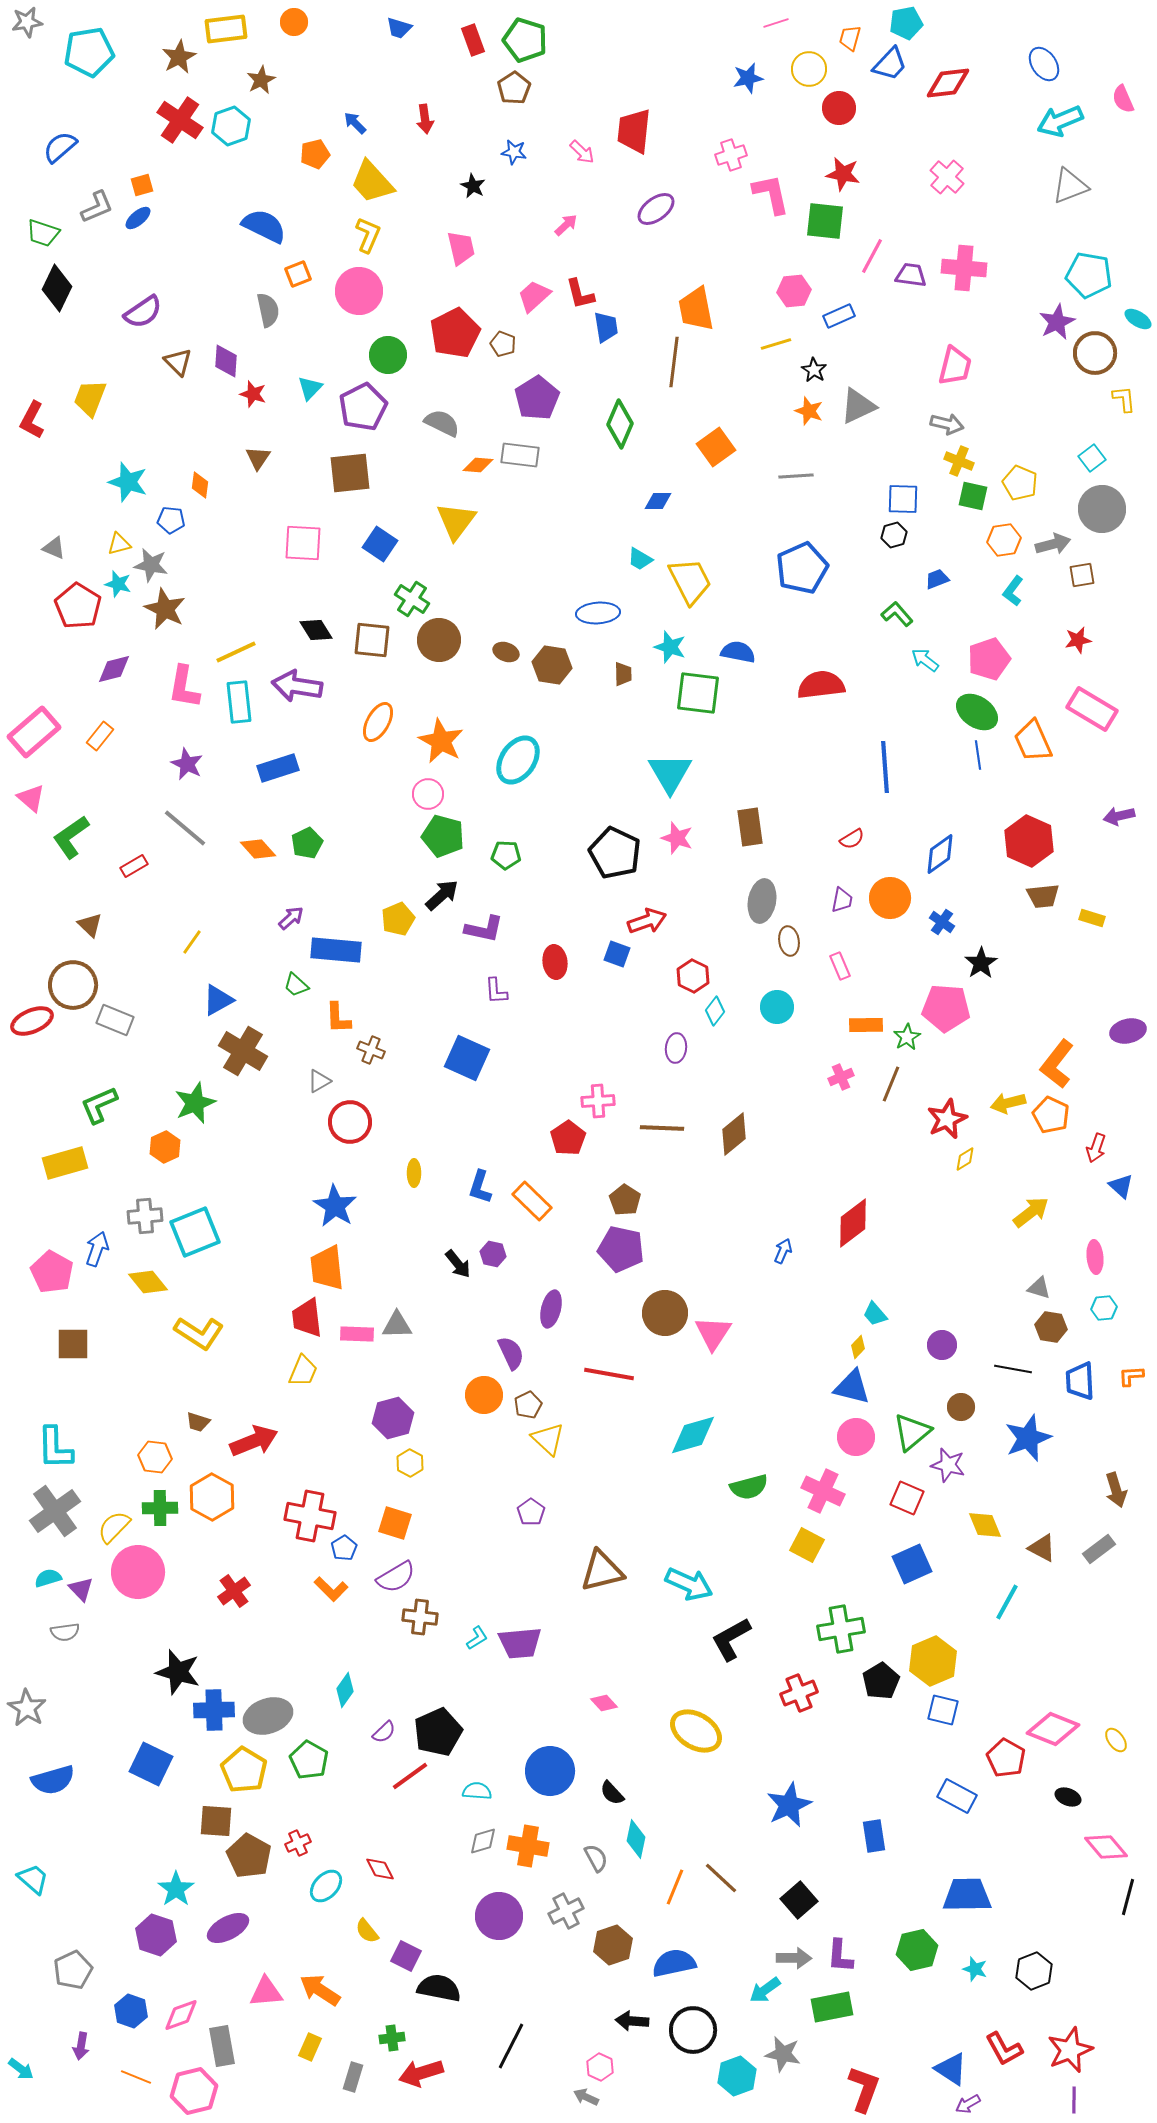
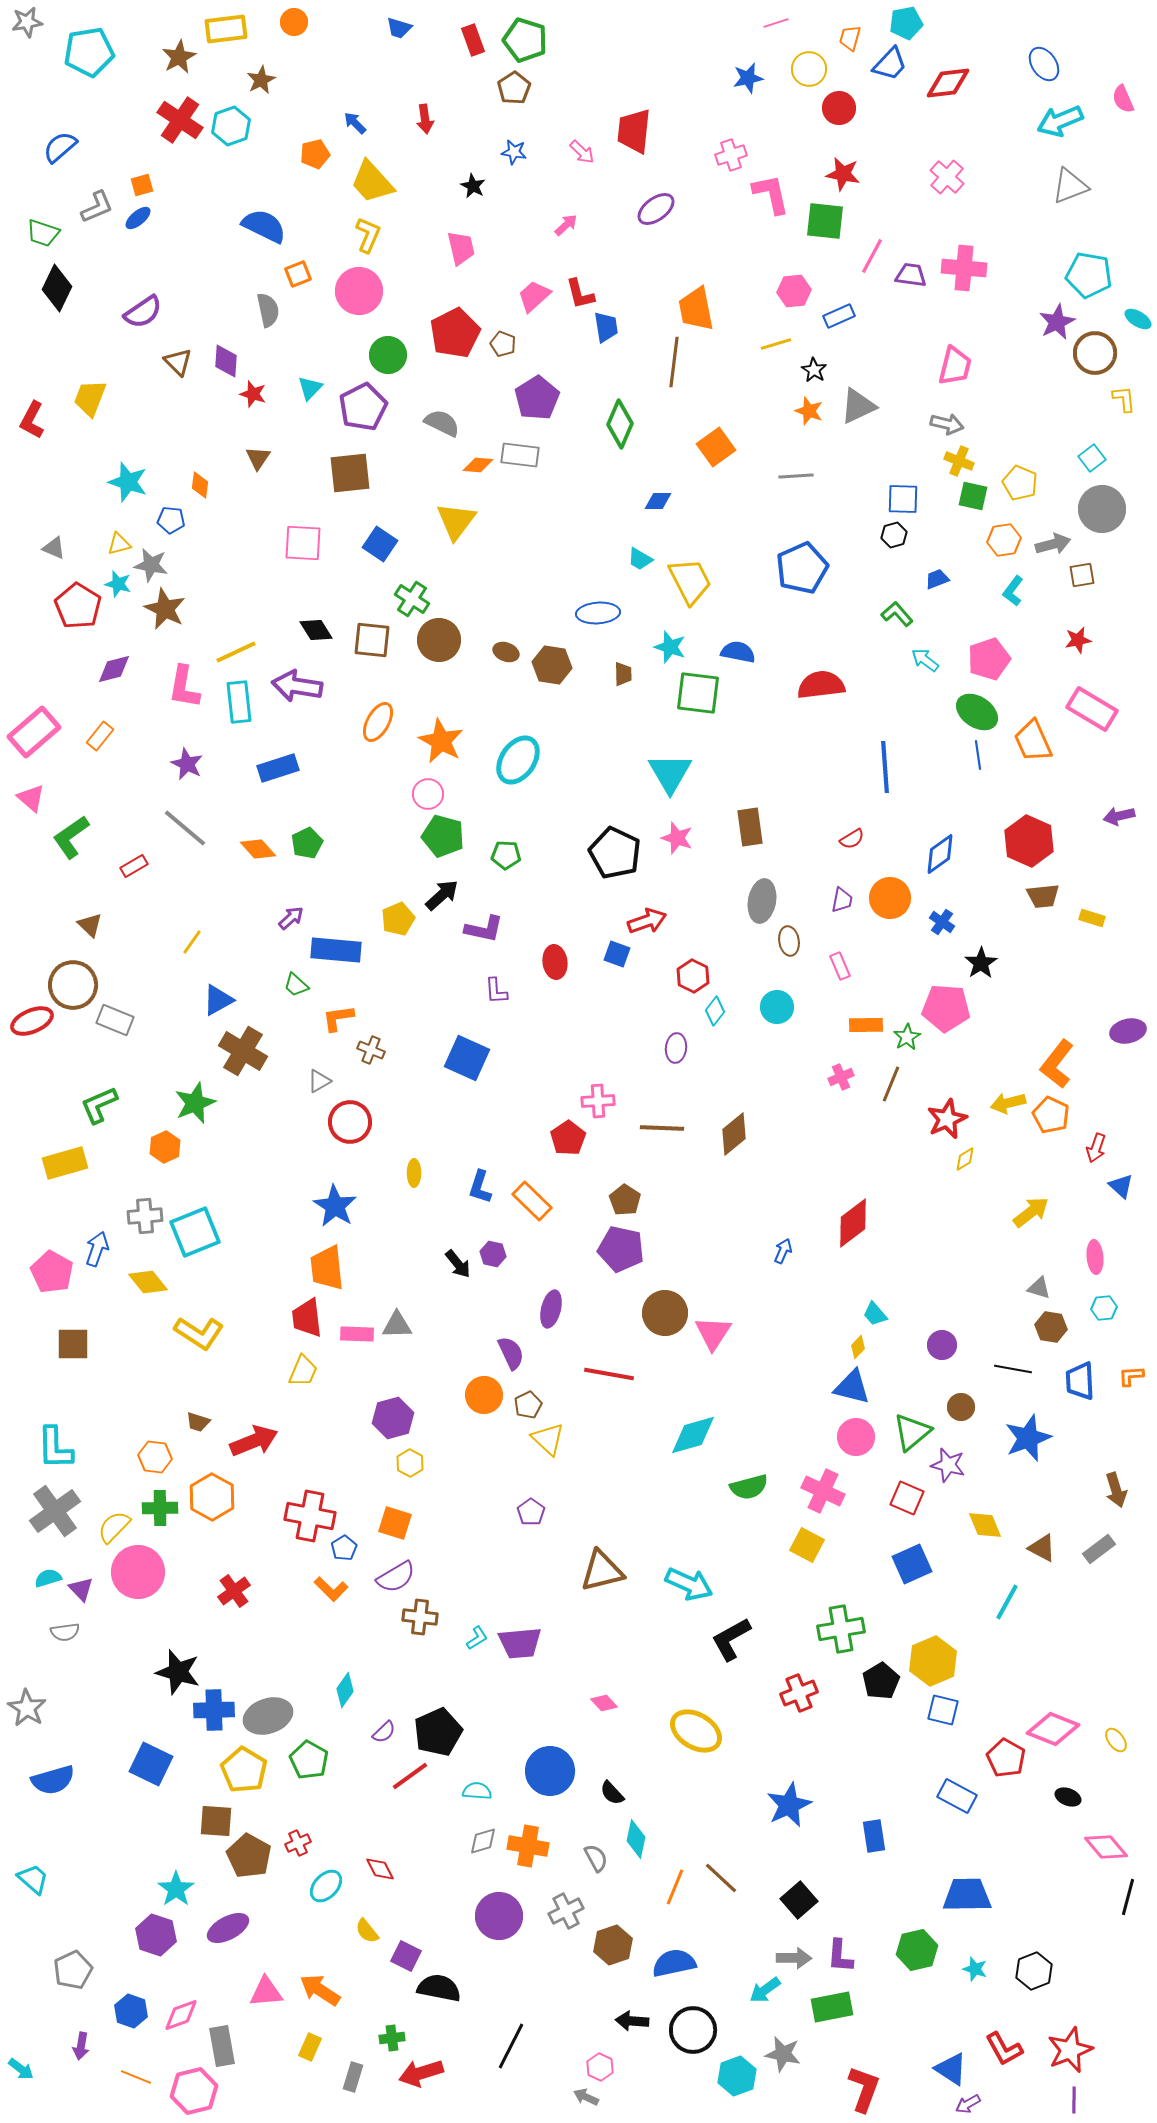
orange L-shape at (338, 1018): rotated 84 degrees clockwise
